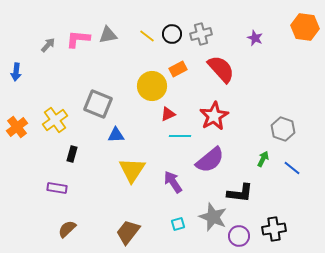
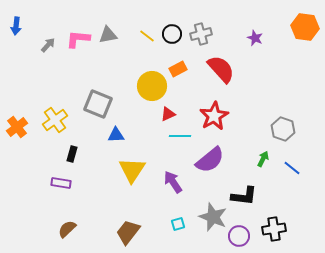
blue arrow: moved 46 px up
purple rectangle: moved 4 px right, 5 px up
black L-shape: moved 4 px right, 3 px down
